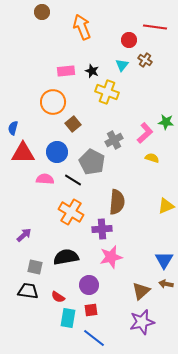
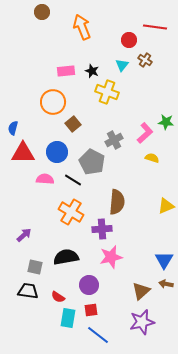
blue line: moved 4 px right, 3 px up
